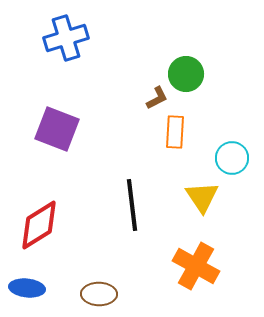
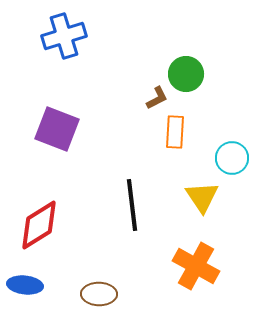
blue cross: moved 2 px left, 2 px up
blue ellipse: moved 2 px left, 3 px up
